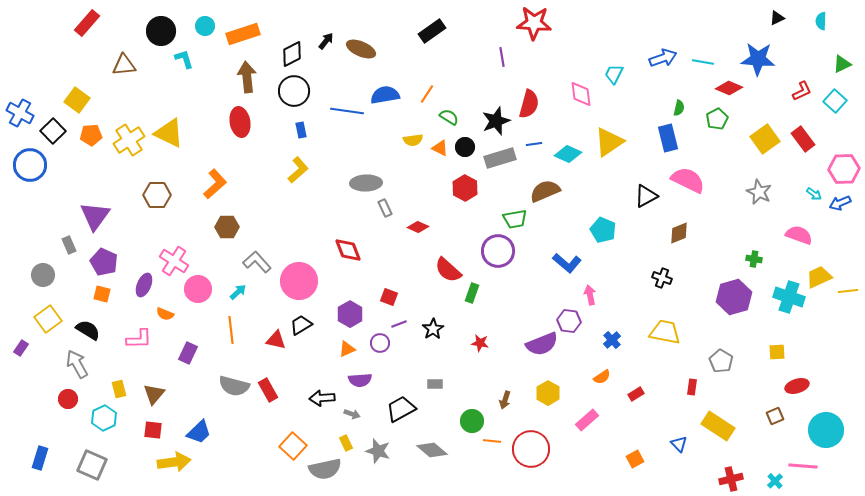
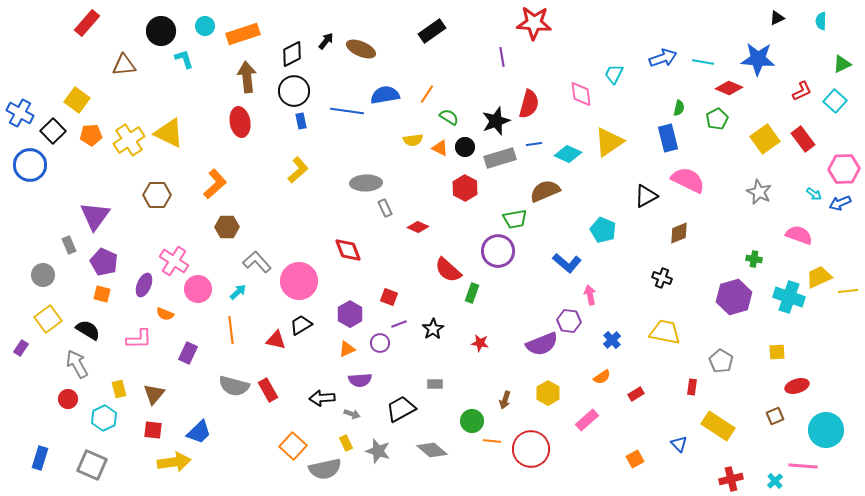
blue rectangle at (301, 130): moved 9 px up
